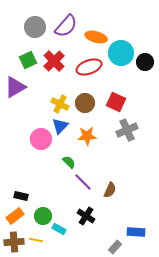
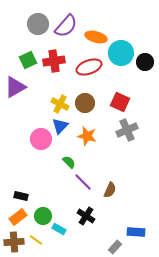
gray circle: moved 3 px right, 3 px up
red cross: rotated 35 degrees clockwise
red square: moved 4 px right
orange star: rotated 18 degrees clockwise
orange rectangle: moved 3 px right, 1 px down
yellow line: rotated 24 degrees clockwise
